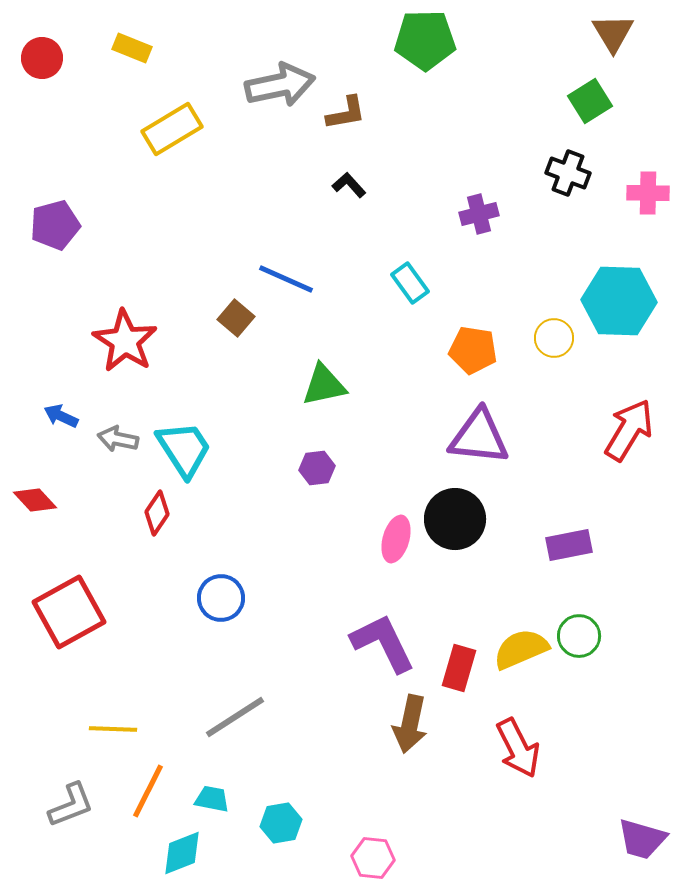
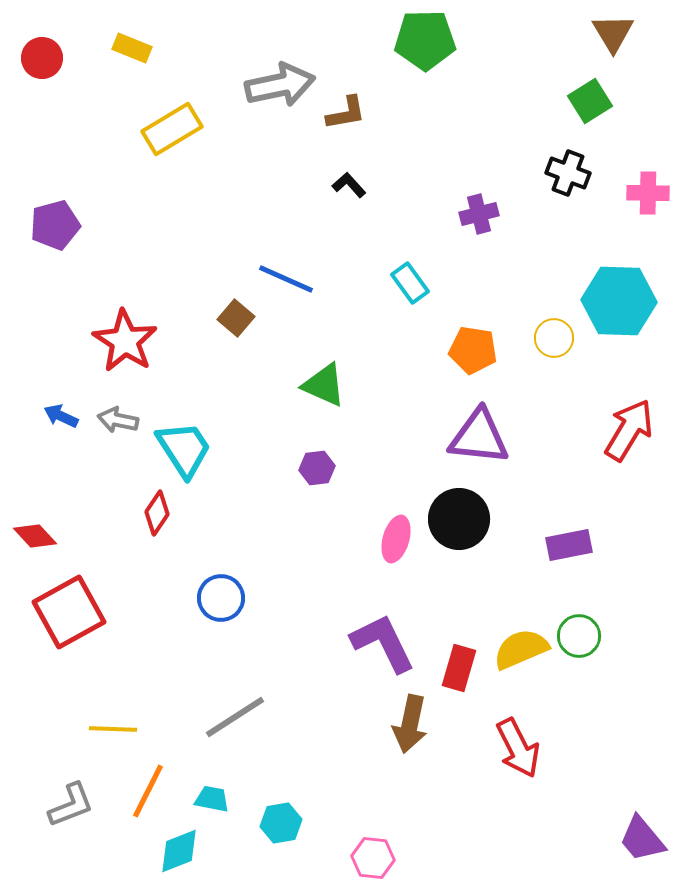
green triangle at (324, 385): rotated 36 degrees clockwise
gray arrow at (118, 439): moved 19 px up
red diamond at (35, 500): moved 36 px down
black circle at (455, 519): moved 4 px right
purple trapezoid at (642, 839): rotated 34 degrees clockwise
cyan diamond at (182, 853): moved 3 px left, 2 px up
